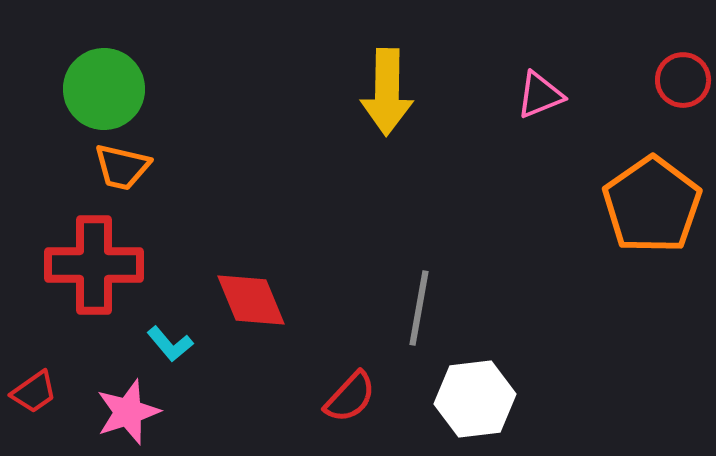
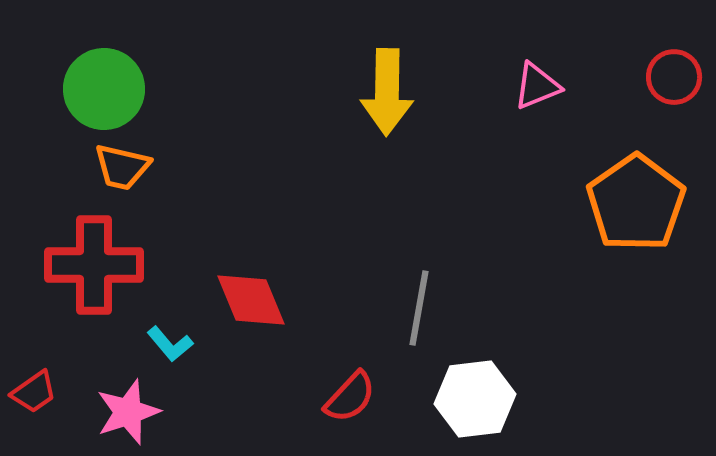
red circle: moved 9 px left, 3 px up
pink triangle: moved 3 px left, 9 px up
orange pentagon: moved 16 px left, 2 px up
